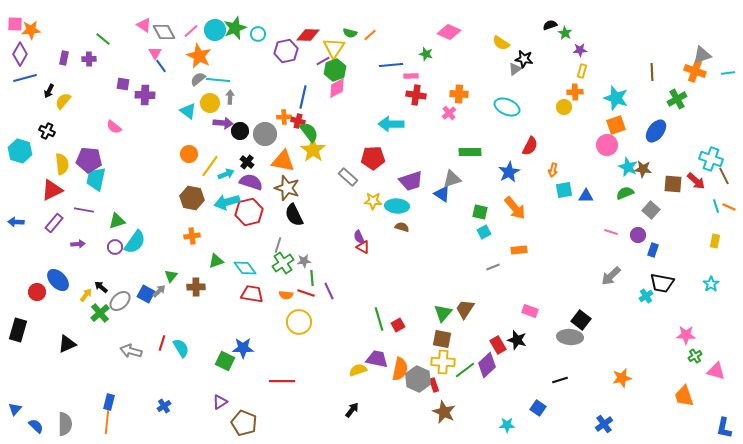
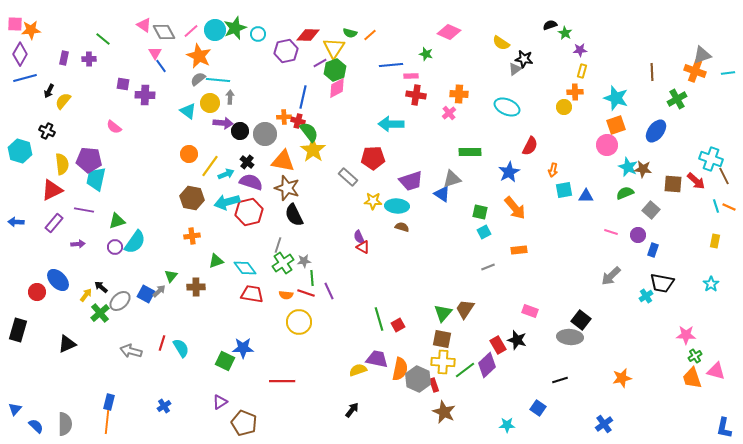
purple line at (323, 61): moved 3 px left, 2 px down
gray line at (493, 267): moved 5 px left
orange trapezoid at (684, 396): moved 8 px right, 18 px up
